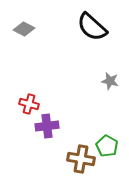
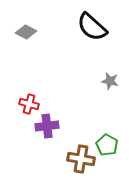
gray diamond: moved 2 px right, 3 px down
green pentagon: moved 1 px up
